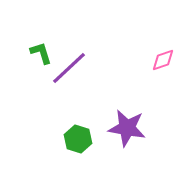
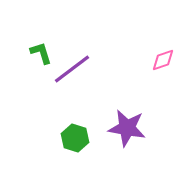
purple line: moved 3 px right, 1 px down; rotated 6 degrees clockwise
green hexagon: moved 3 px left, 1 px up
